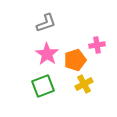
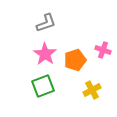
pink cross: moved 6 px right, 5 px down; rotated 28 degrees clockwise
pink star: moved 2 px left
yellow cross: moved 8 px right, 6 px down
